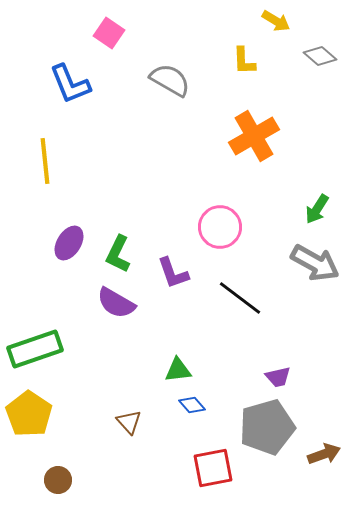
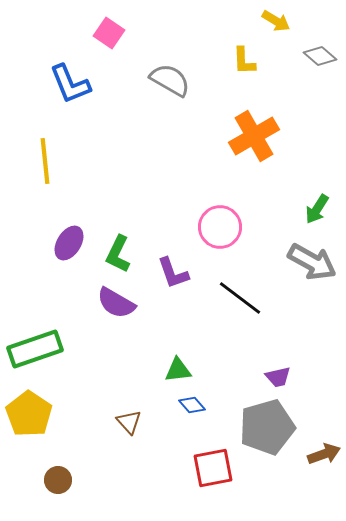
gray arrow: moved 3 px left, 1 px up
